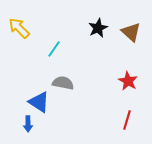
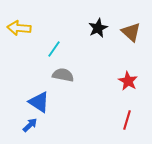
yellow arrow: rotated 40 degrees counterclockwise
gray semicircle: moved 8 px up
blue arrow: moved 2 px right, 1 px down; rotated 133 degrees counterclockwise
